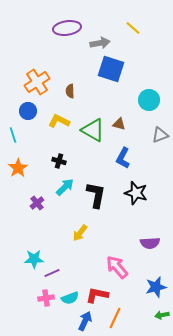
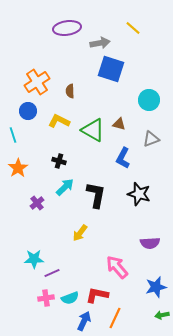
gray triangle: moved 9 px left, 4 px down
black star: moved 3 px right, 1 px down
blue arrow: moved 1 px left
